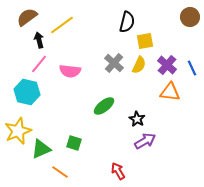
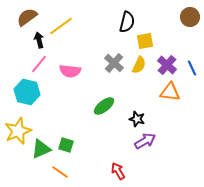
yellow line: moved 1 px left, 1 px down
black star: rotated 14 degrees counterclockwise
green square: moved 8 px left, 2 px down
